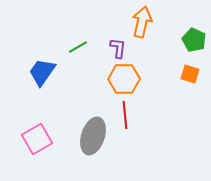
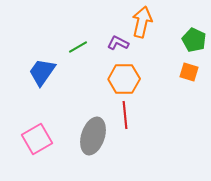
purple L-shape: moved 5 px up; rotated 70 degrees counterclockwise
orange square: moved 1 px left, 2 px up
